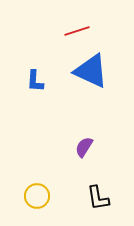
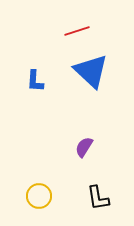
blue triangle: rotated 18 degrees clockwise
yellow circle: moved 2 px right
